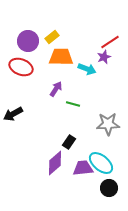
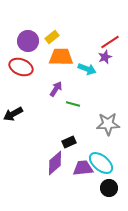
purple star: moved 1 px right
black rectangle: rotated 32 degrees clockwise
